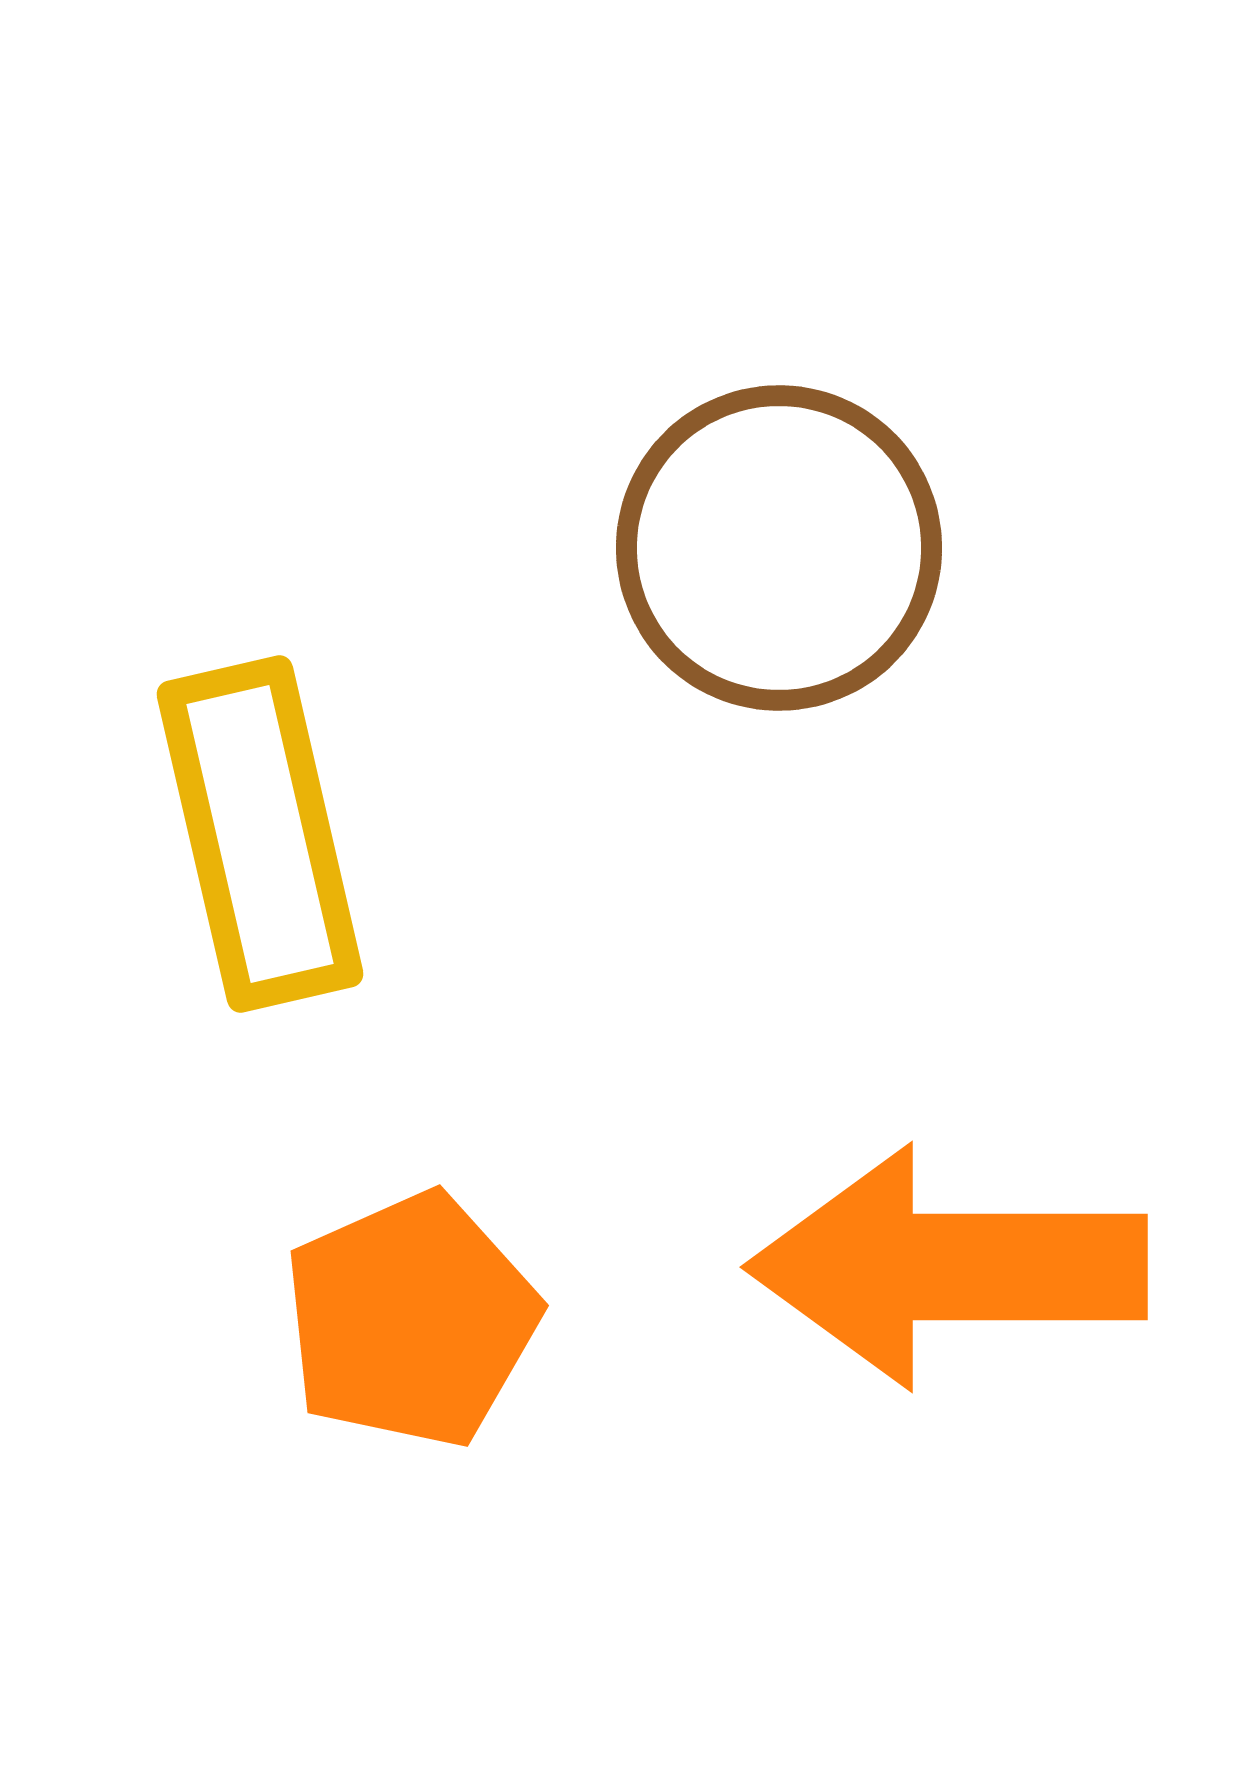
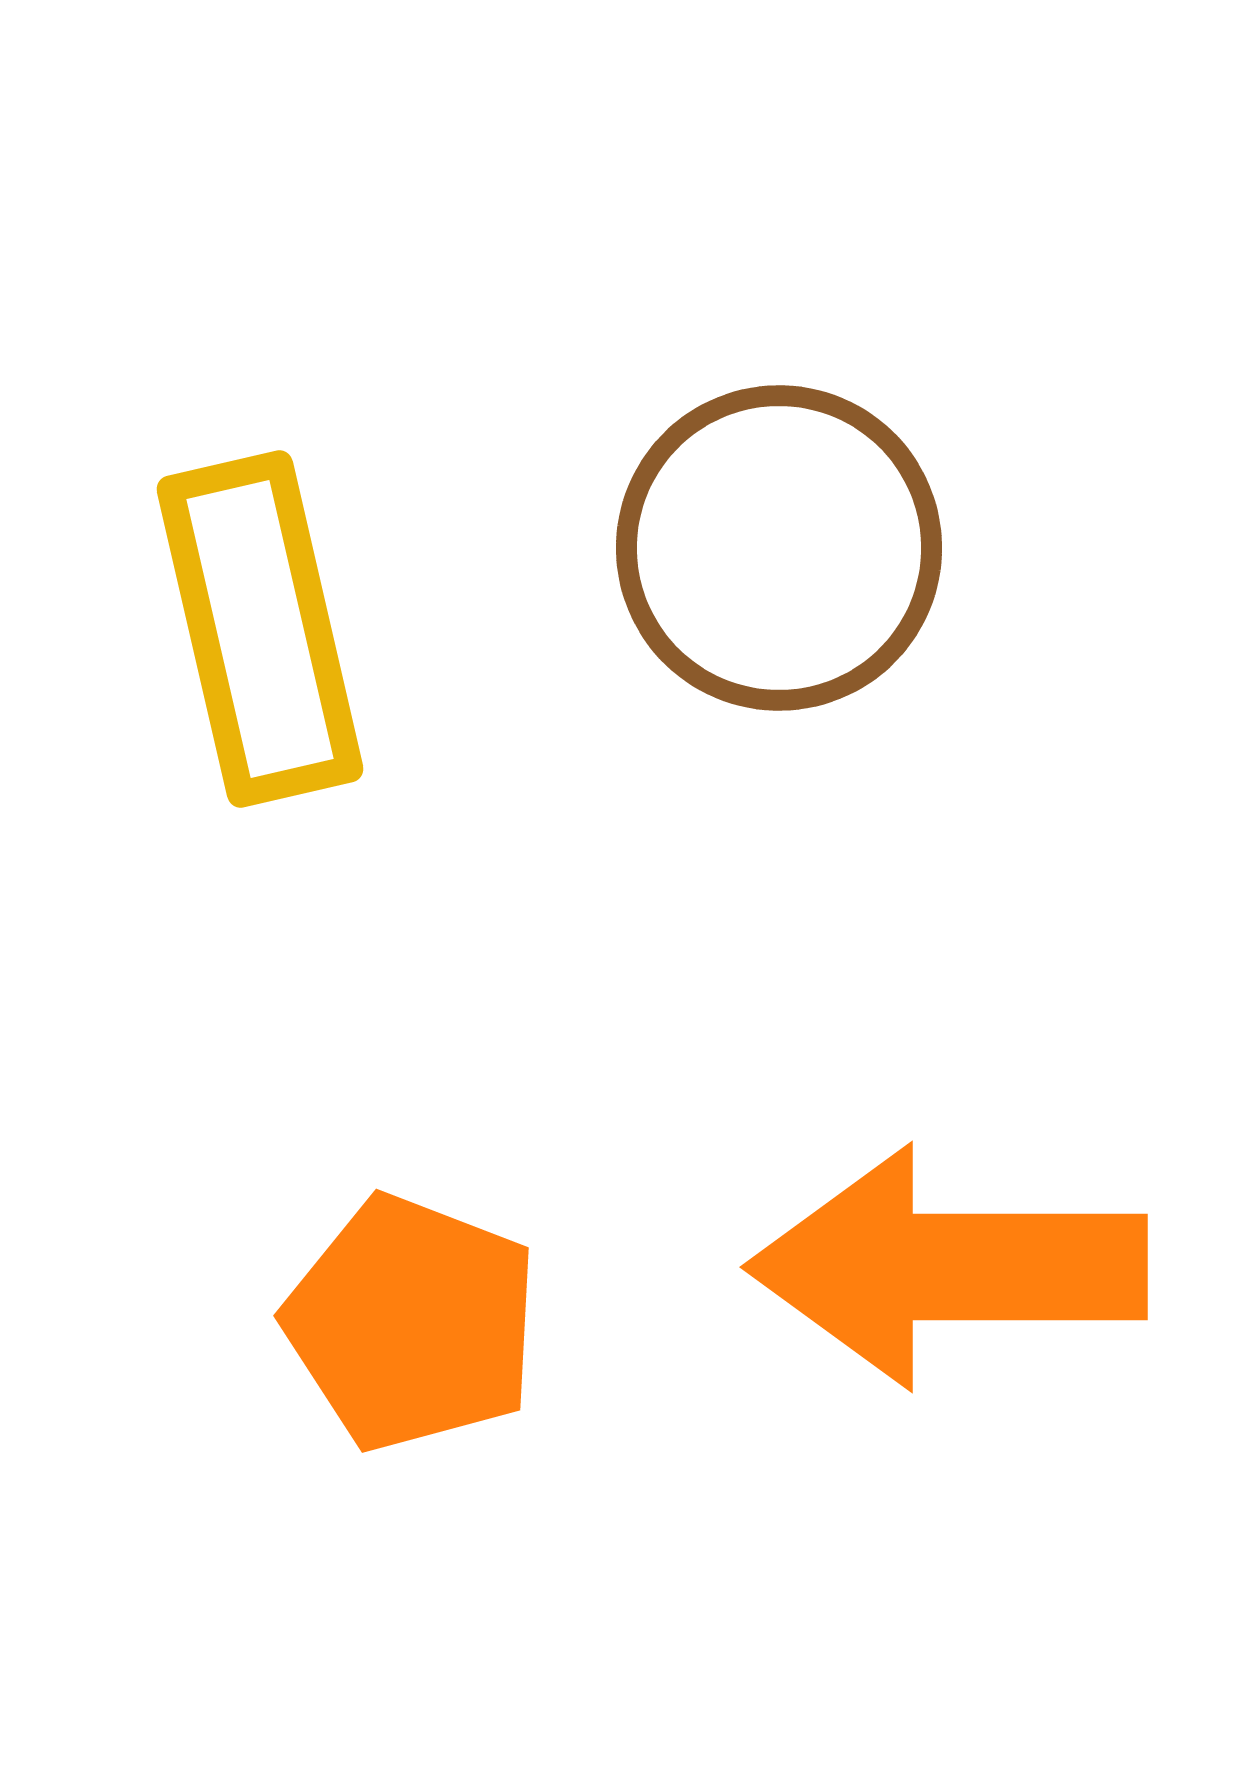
yellow rectangle: moved 205 px up
orange pentagon: moved 1 px right, 3 px down; rotated 27 degrees counterclockwise
